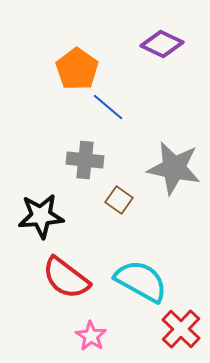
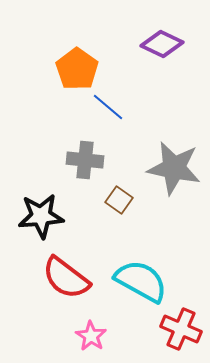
red cross: rotated 21 degrees counterclockwise
